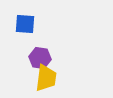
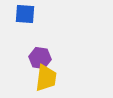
blue square: moved 10 px up
